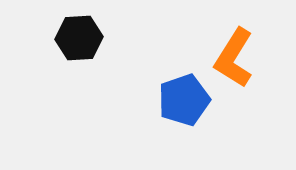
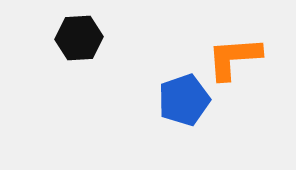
orange L-shape: rotated 54 degrees clockwise
